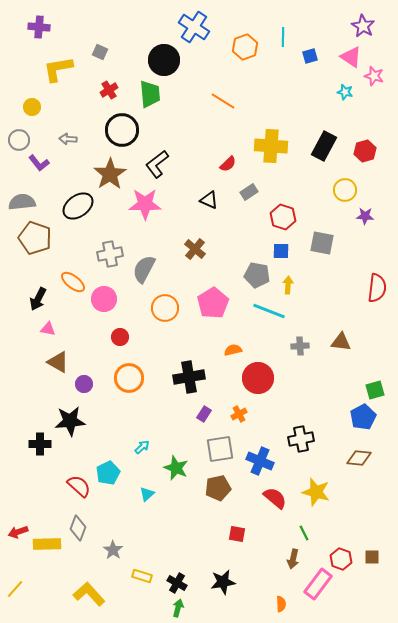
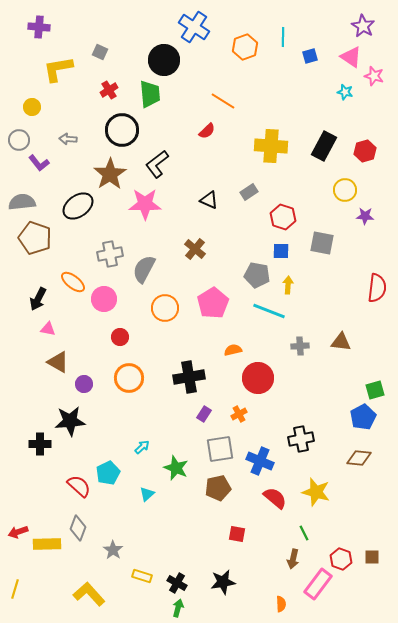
red semicircle at (228, 164): moved 21 px left, 33 px up
yellow line at (15, 589): rotated 24 degrees counterclockwise
